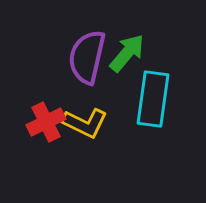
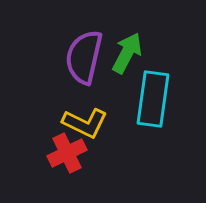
green arrow: rotated 12 degrees counterclockwise
purple semicircle: moved 3 px left
red cross: moved 21 px right, 31 px down
